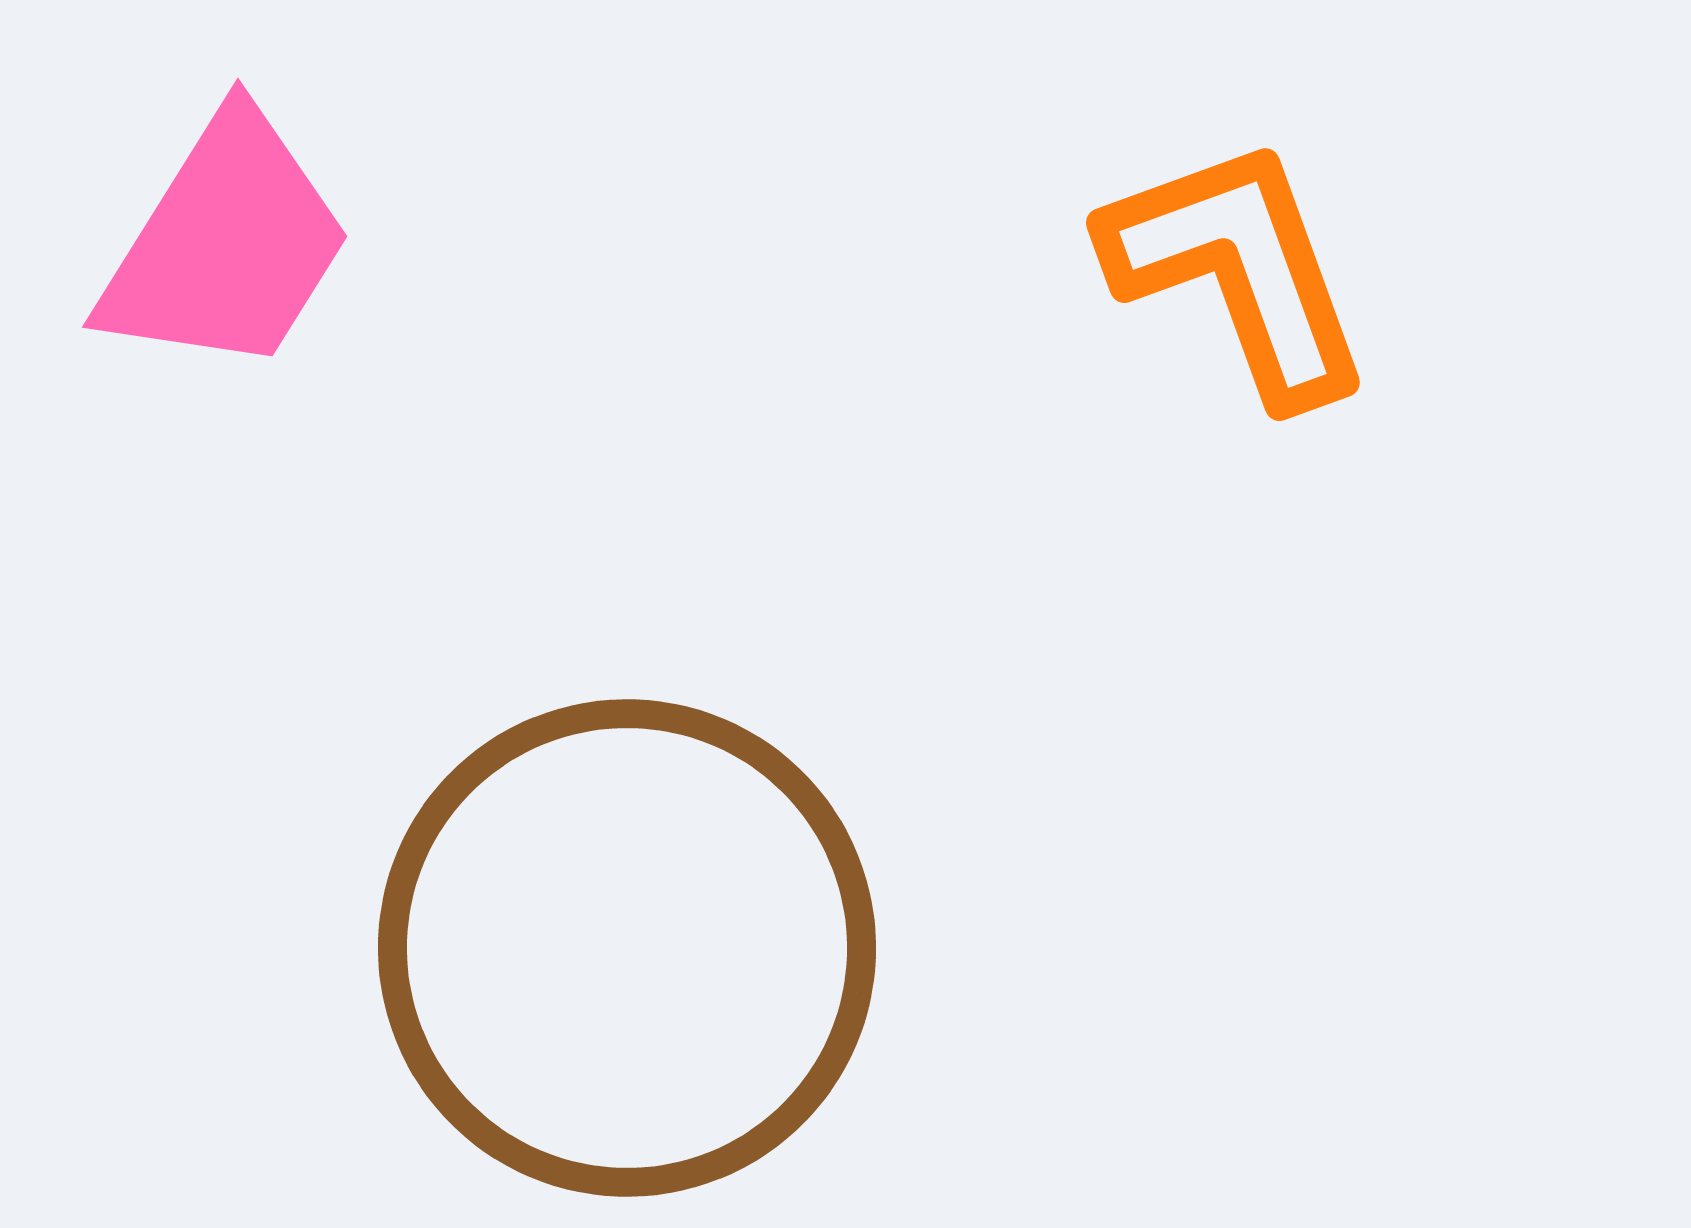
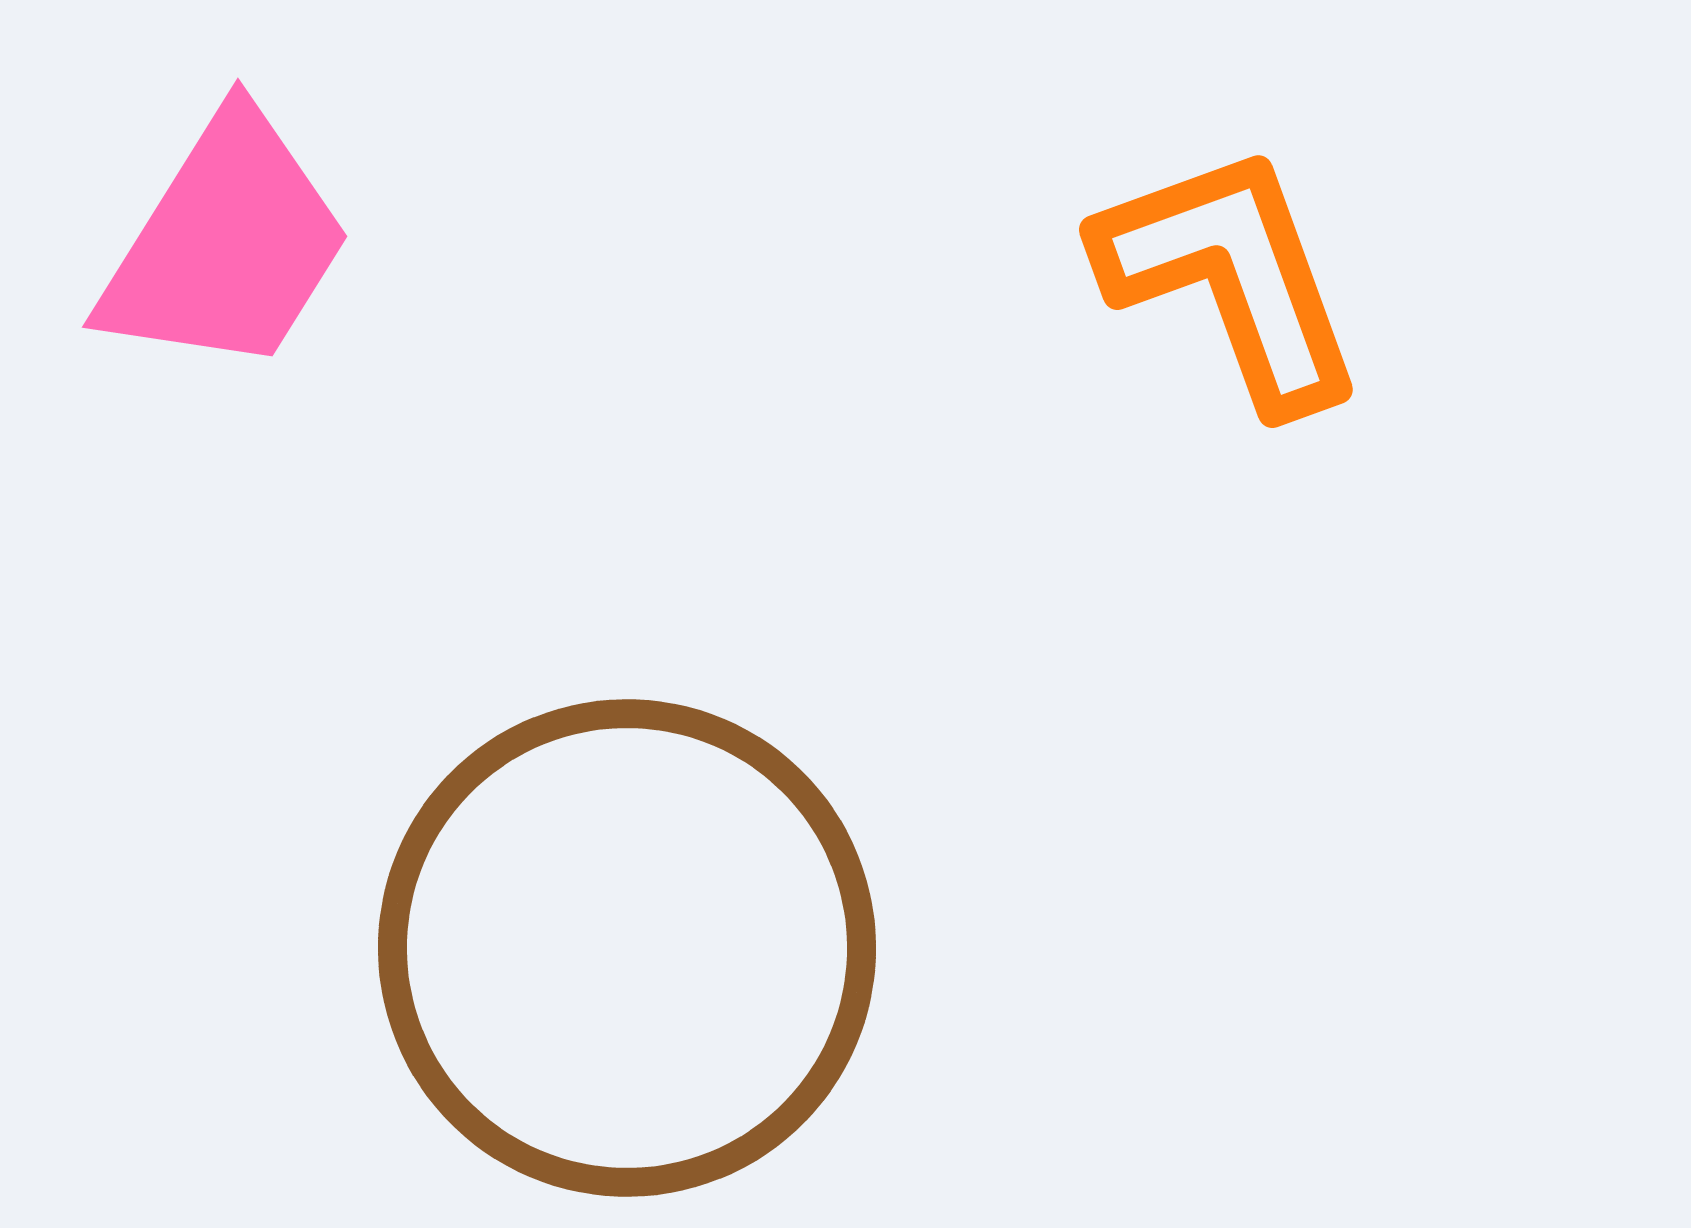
orange L-shape: moved 7 px left, 7 px down
